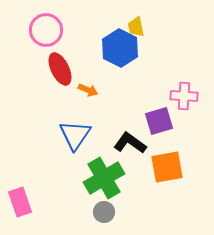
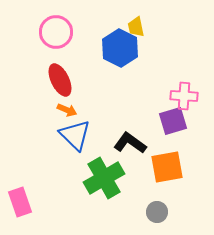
pink circle: moved 10 px right, 2 px down
red ellipse: moved 11 px down
orange arrow: moved 21 px left, 20 px down
purple square: moved 14 px right
blue triangle: rotated 20 degrees counterclockwise
gray circle: moved 53 px right
